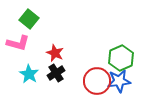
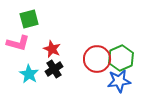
green square: rotated 36 degrees clockwise
red star: moved 3 px left, 4 px up
black cross: moved 2 px left, 4 px up
red circle: moved 22 px up
